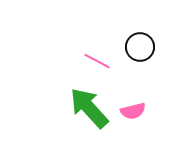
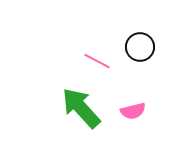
green arrow: moved 8 px left
